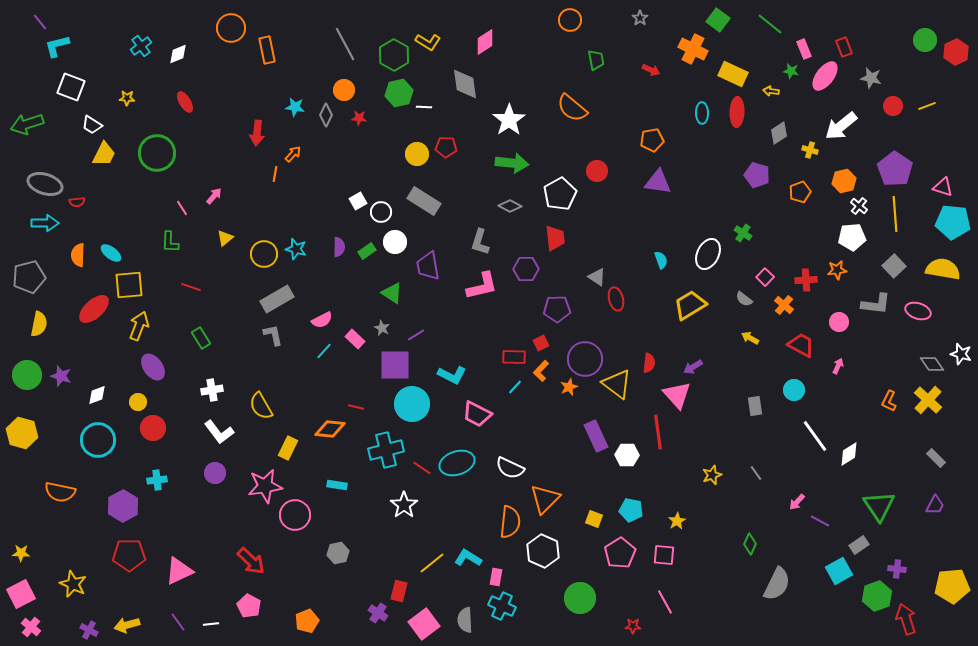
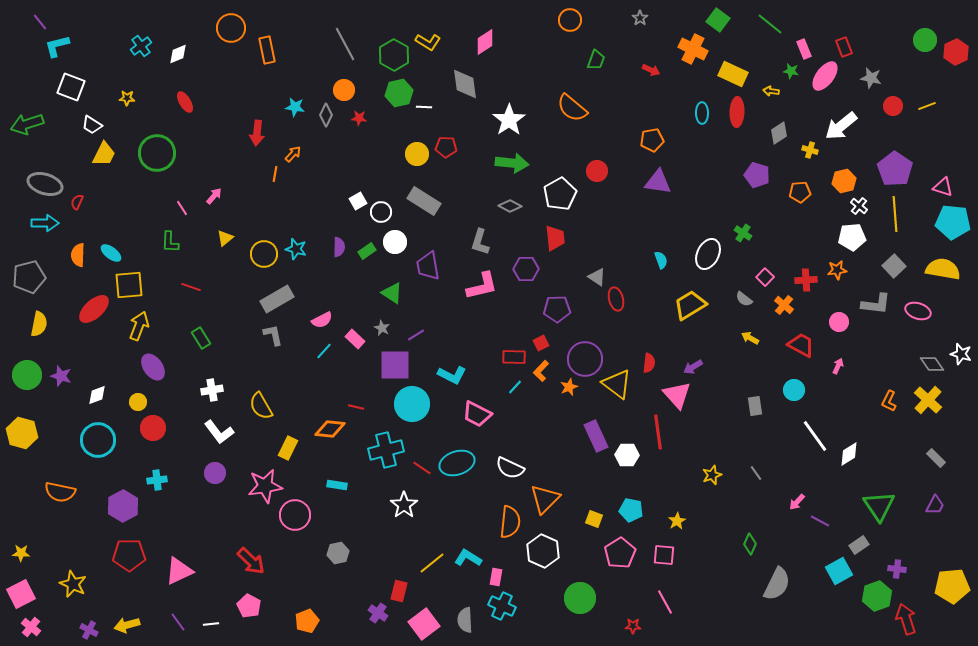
green trapezoid at (596, 60): rotated 30 degrees clockwise
orange pentagon at (800, 192): rotated 15 degrees clockwise
red semicircle at (77, 202): rotated 119 degrees clockwise
